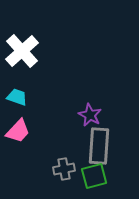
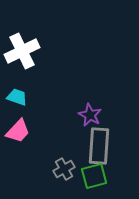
white cross: rotated 16 degrees clockwise
gray cross: rotated 20 degrees counterclockwise
